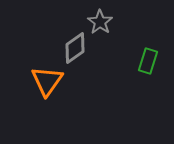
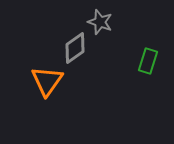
gray star: rotated 15 degrees counterclockwise
